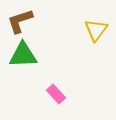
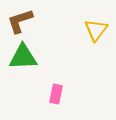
green triangle: moved 2 px down
pink rectangle: rotated 54 degrees clockwise
